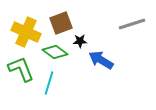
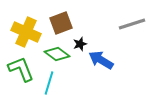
black star: moved 3 px down; rotated 16 degrees counterclockwise
green diamond: moved 2 px right, 2 px down
